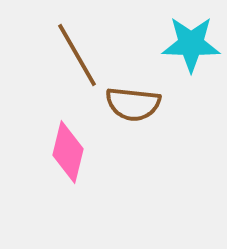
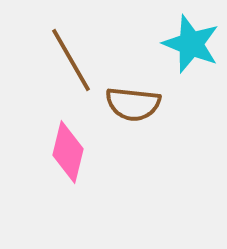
cyan star: rotated 20 degrees clockwise
brown line: moved 6 px left, 5 px down
